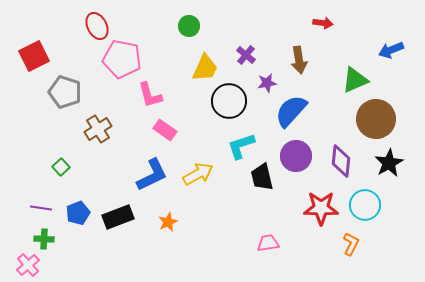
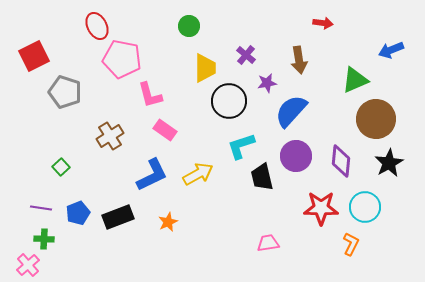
yellow trapezoid: rotated 24 degrees counterclockwise
brown cross: moved 12 px right, 7 px down
cyan circle: moved 2 px down
